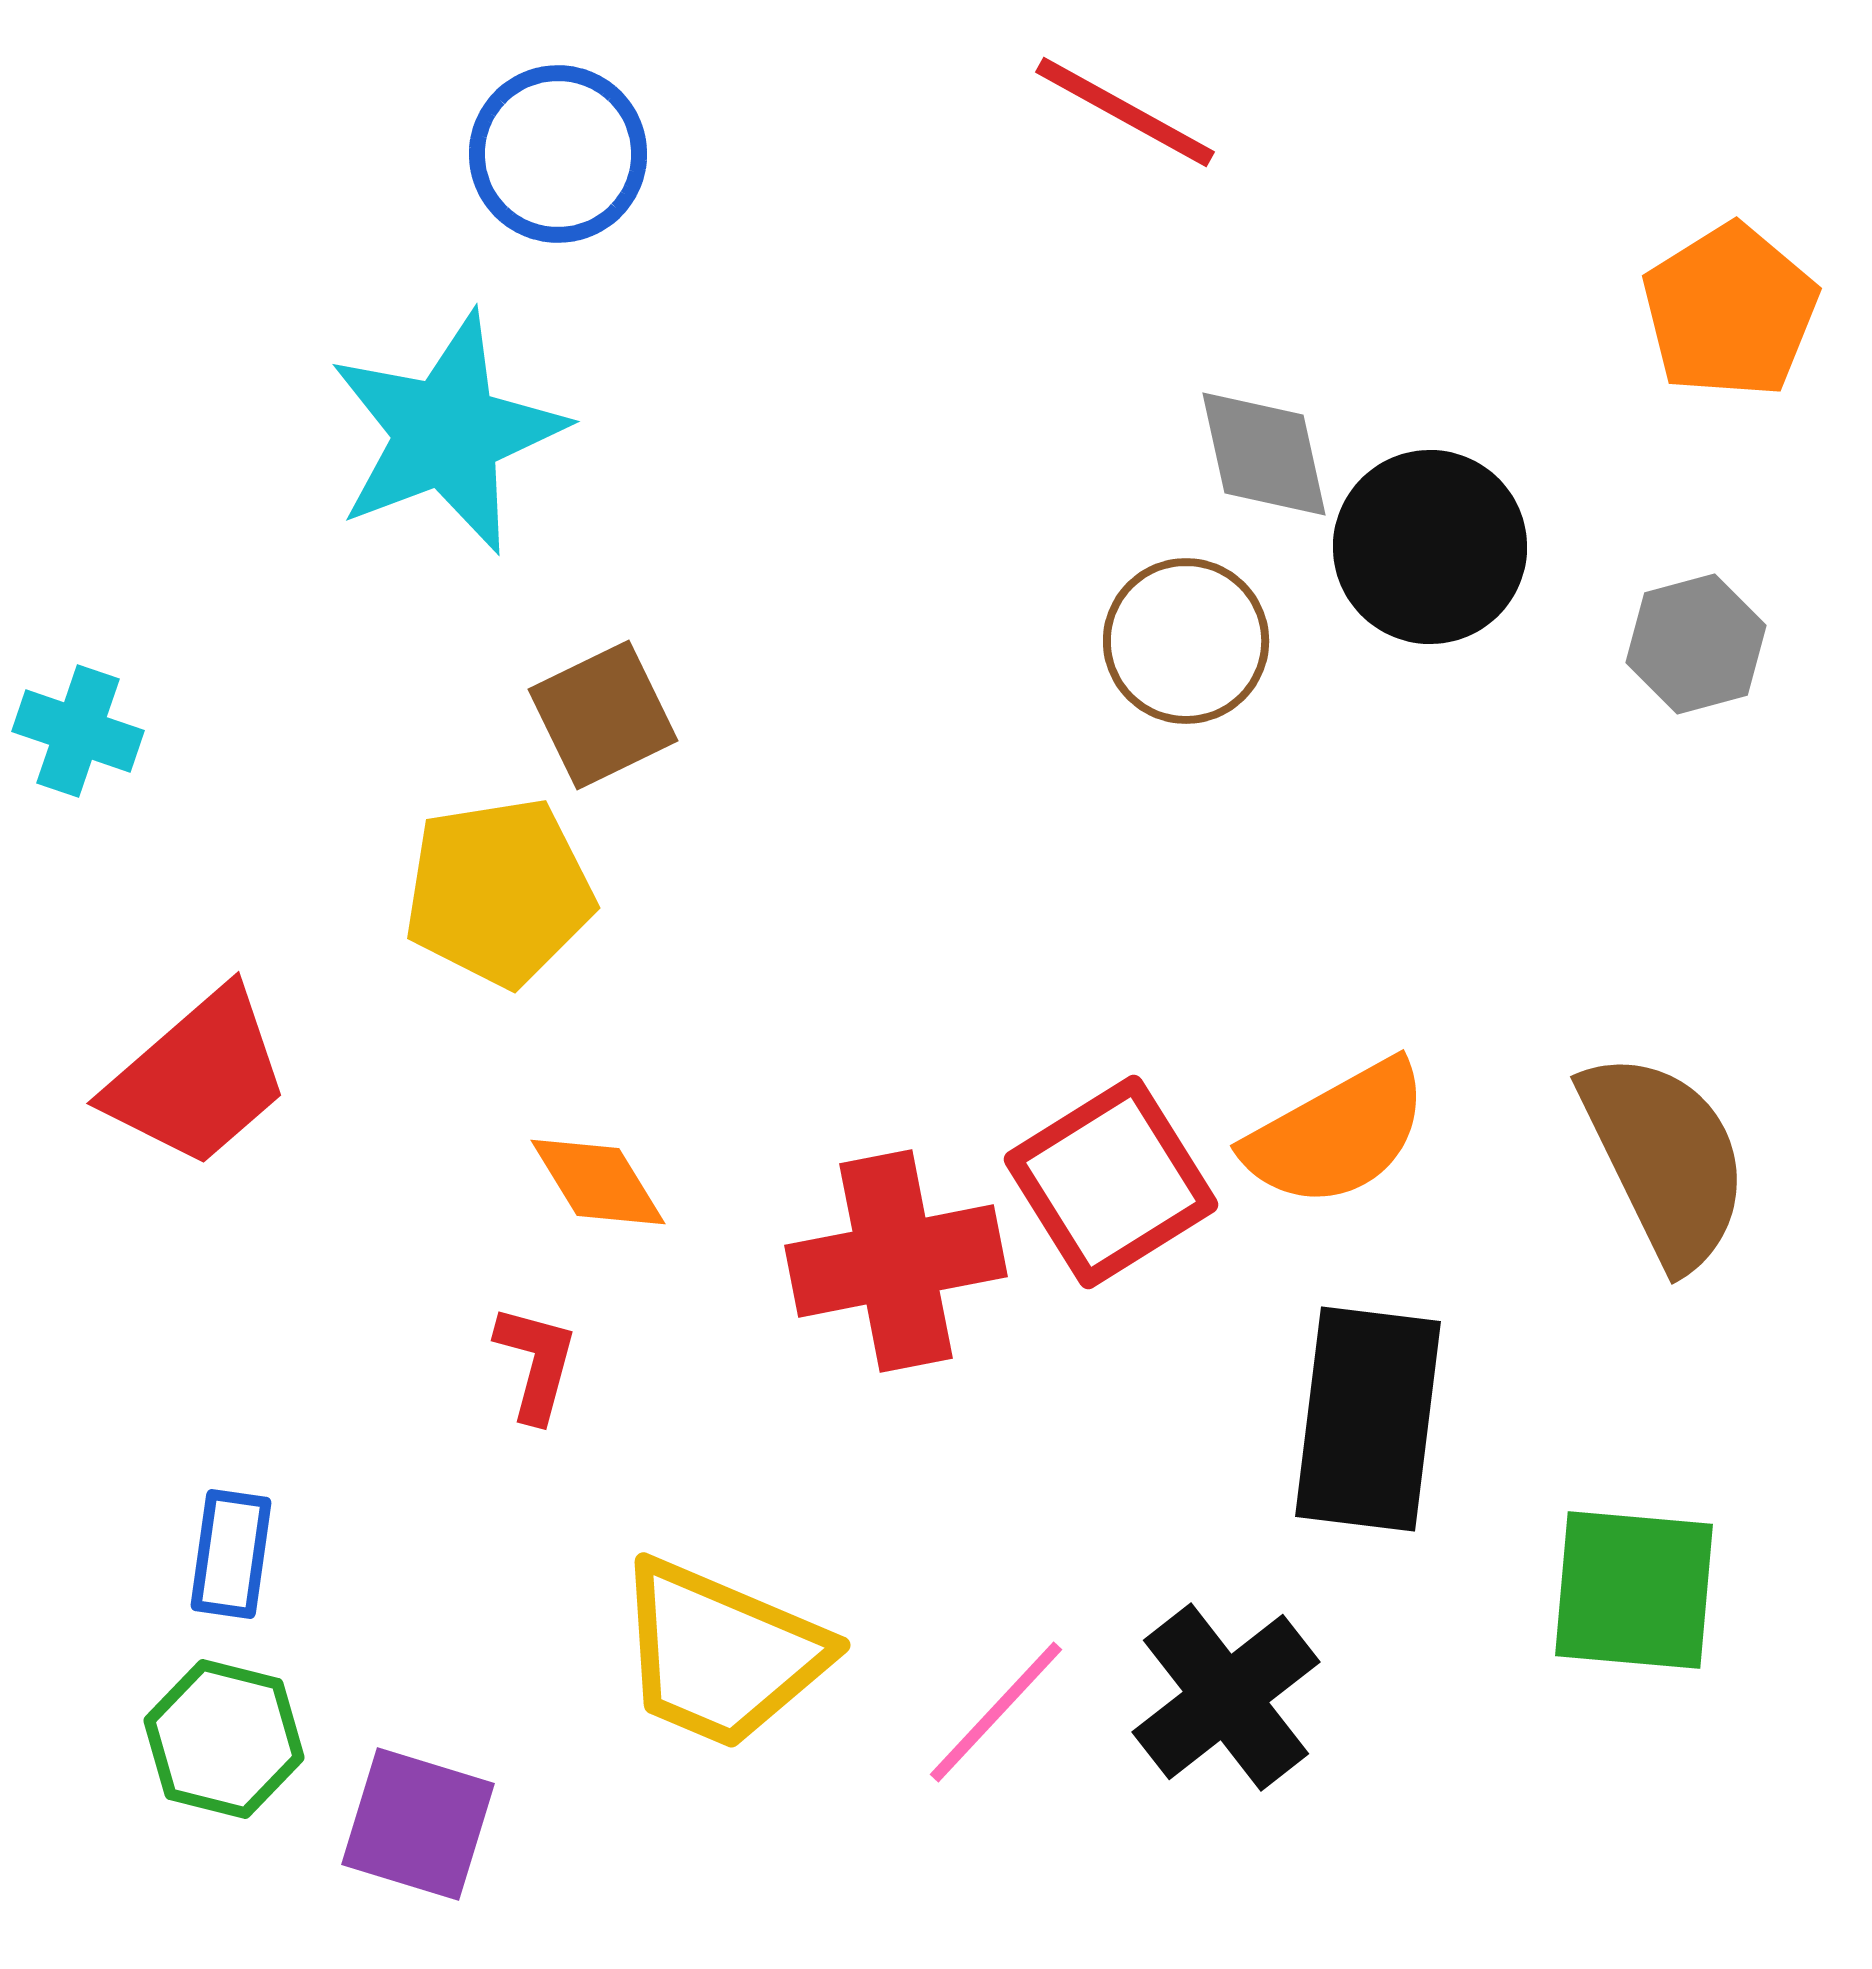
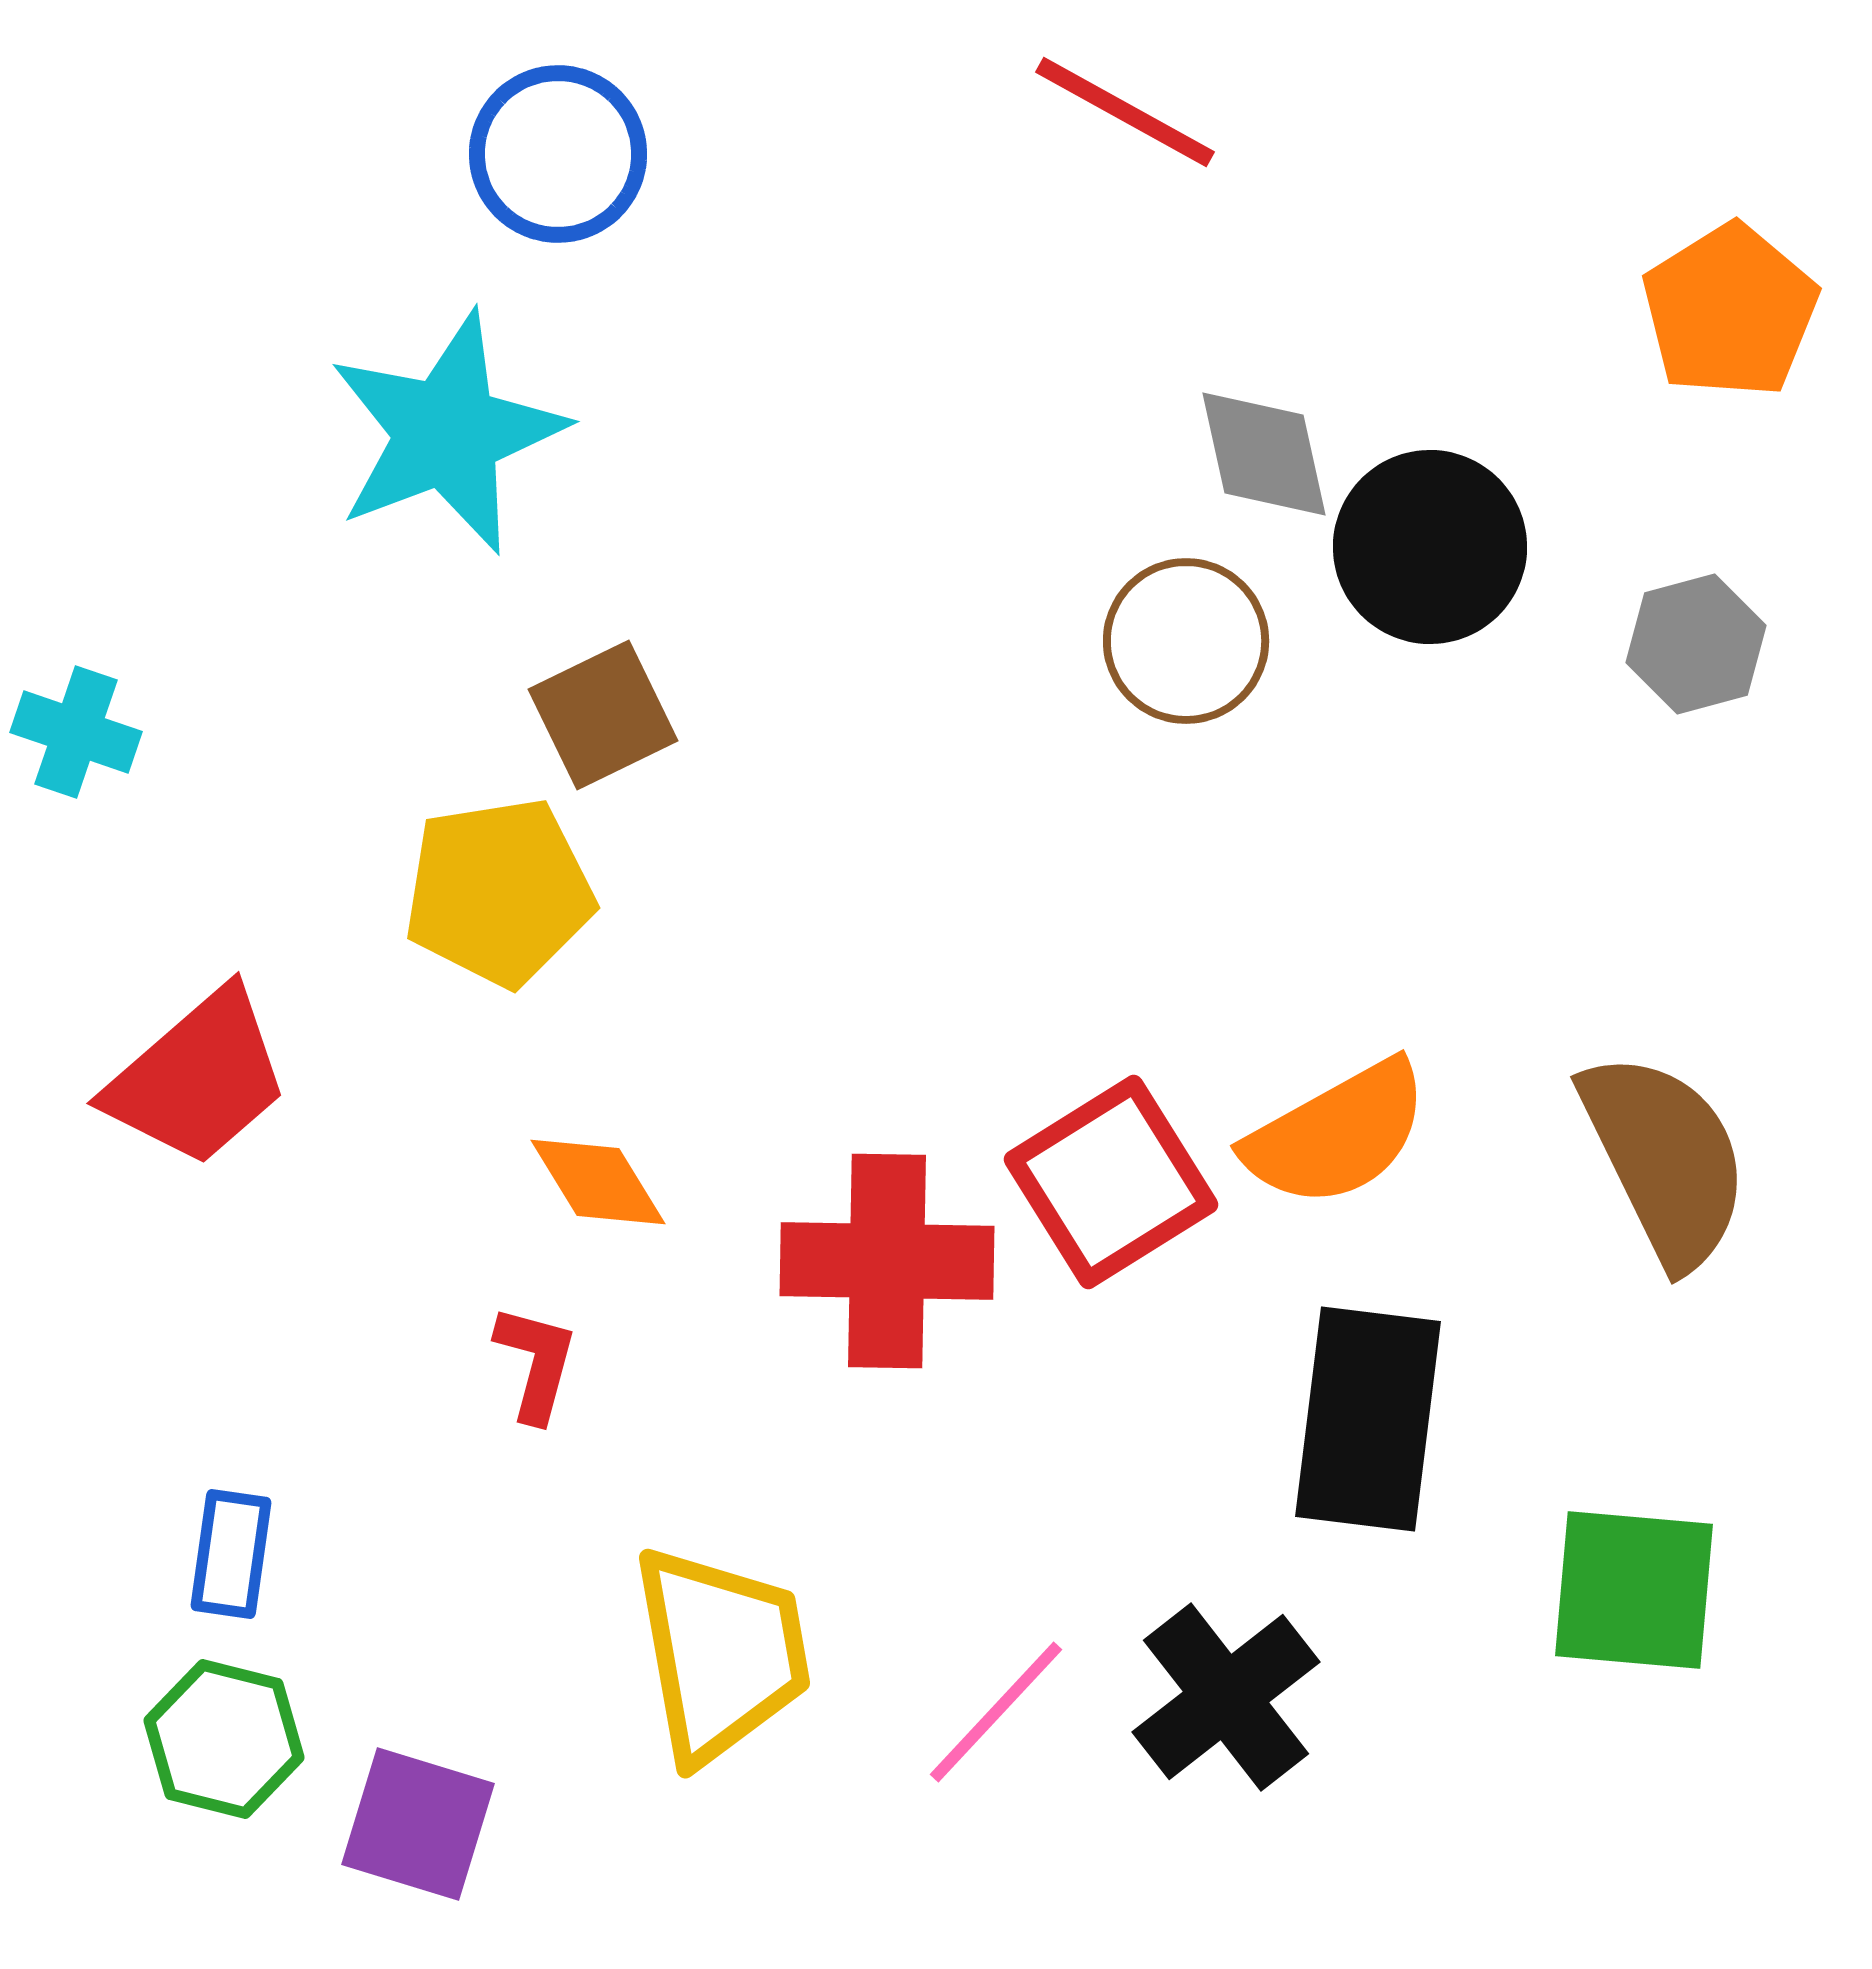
cyan cross: moved 2 px left, 1 px down
red cross: moved 9 px left; rotated 12 degrees clockwise
yellow trapezoid: rotated 123 degrees counterclockwise
